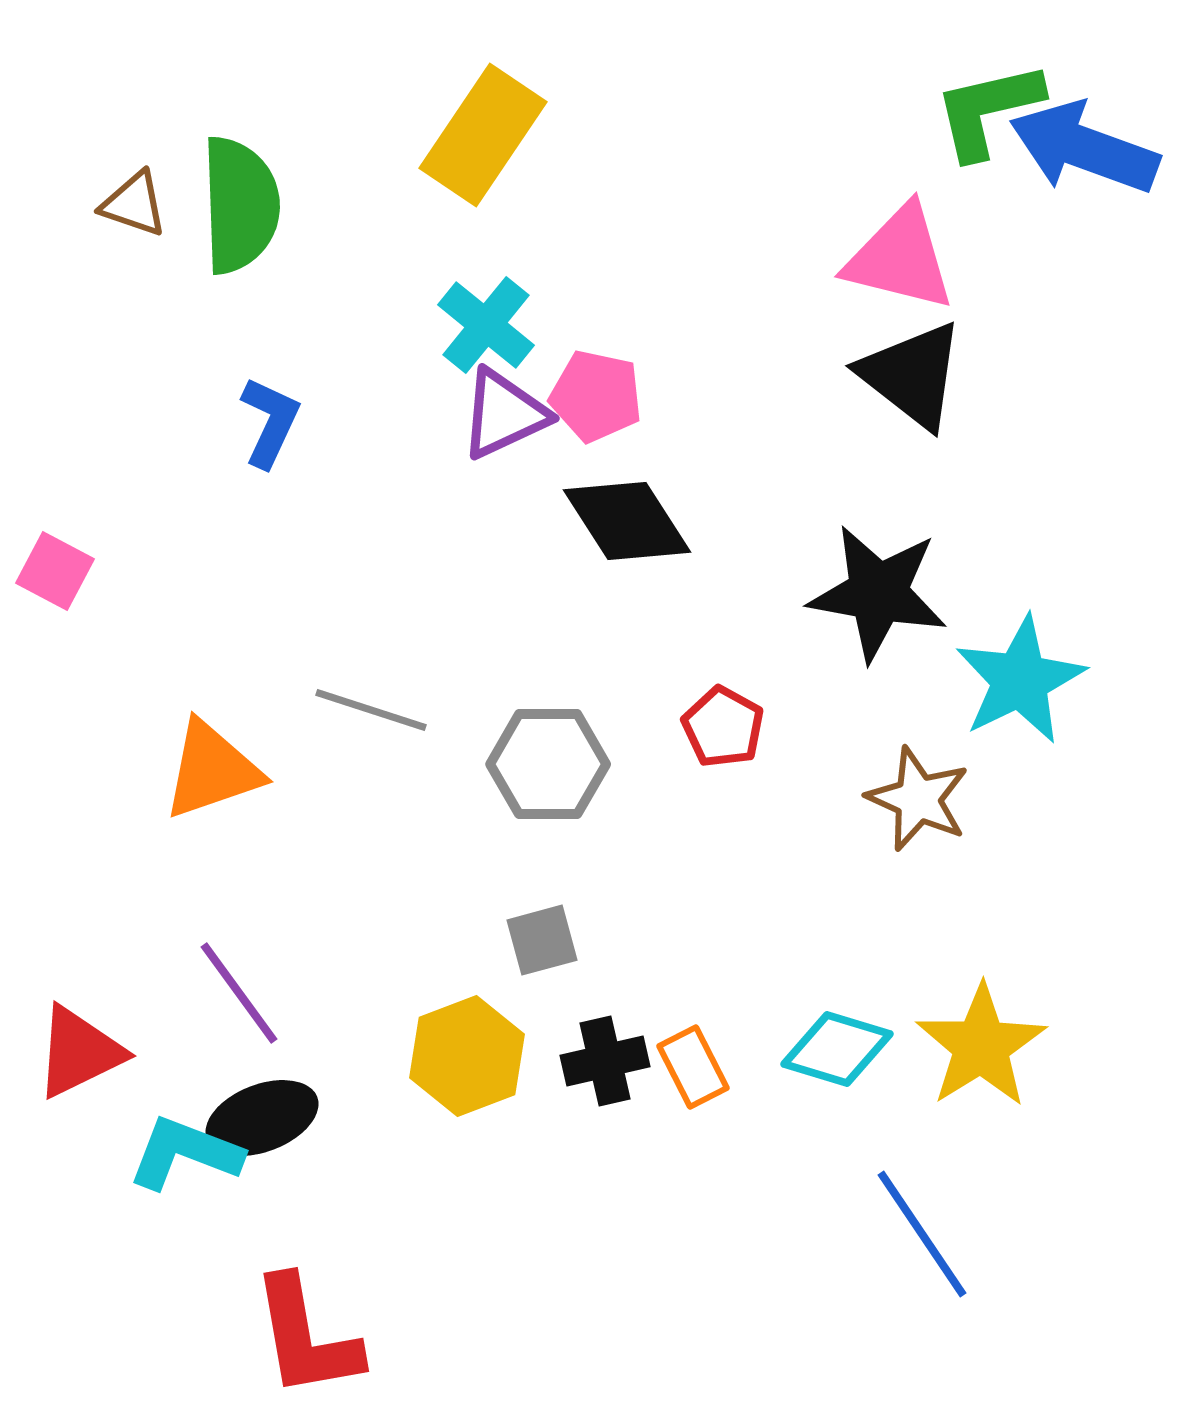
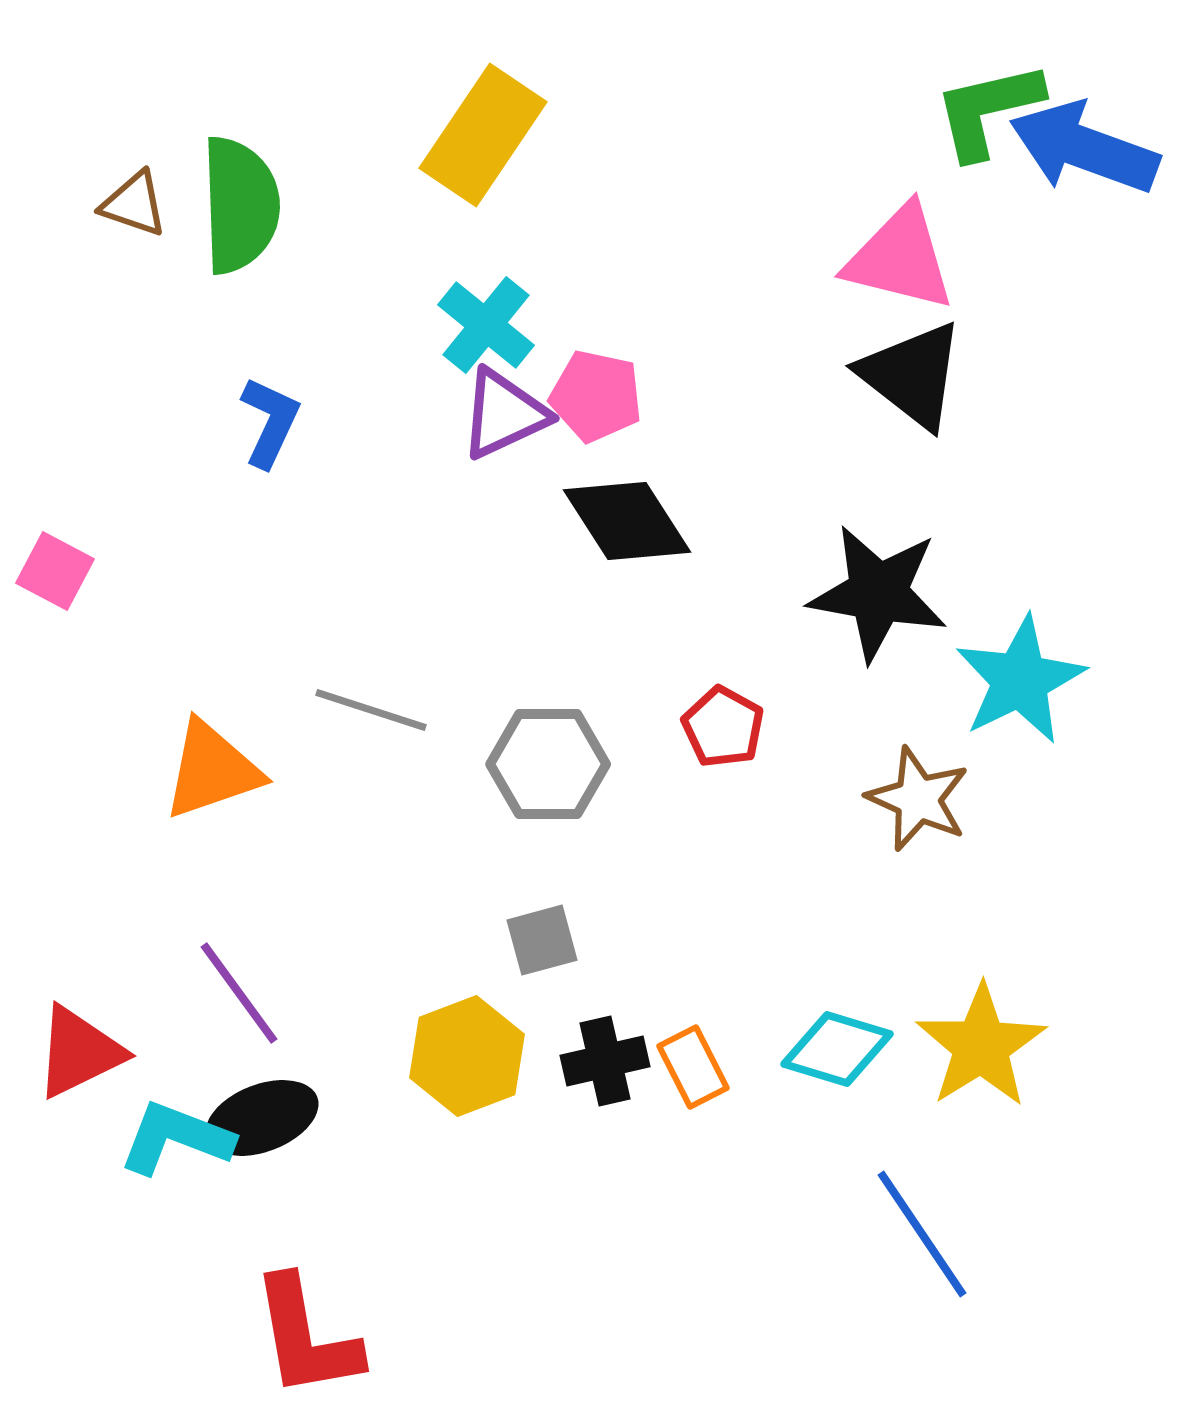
cyan L-shape: moved 9 px left, 15 px up
